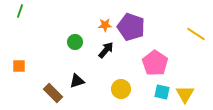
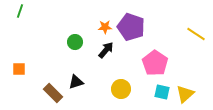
orange star: moved 2 px down
orange square: moved 3 px down
black triangle: moved 1 px left, 1 px down
yellow triangle: rotated 18 degrees clockwise
